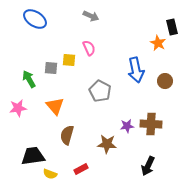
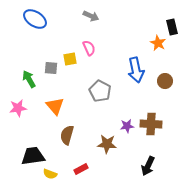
yellow square: moved 1 px right, 1 px up; rotated 16 degrees counterclockwise
